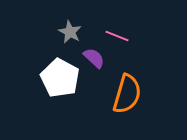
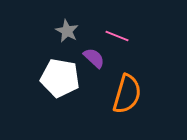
gray star: moved 3 px left, 1 px up
white pentagon: rotated 18 degrees counterclockwise
